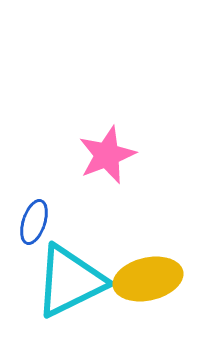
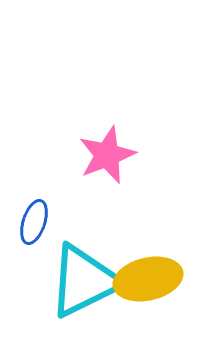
cyan triangle: moved 14 px right
